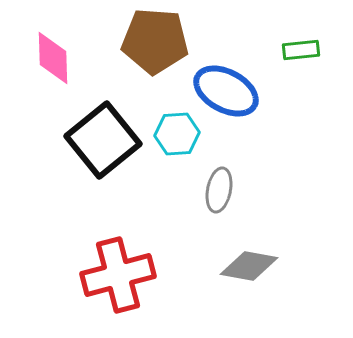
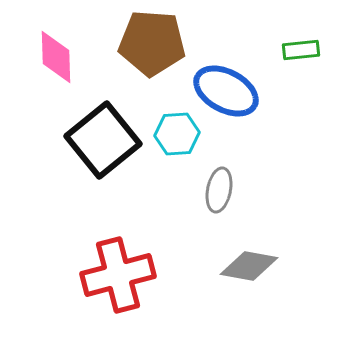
brown pentagon: moved 3 px left, 2 px down
pink diamond: moved 3 px right, 1 px up
